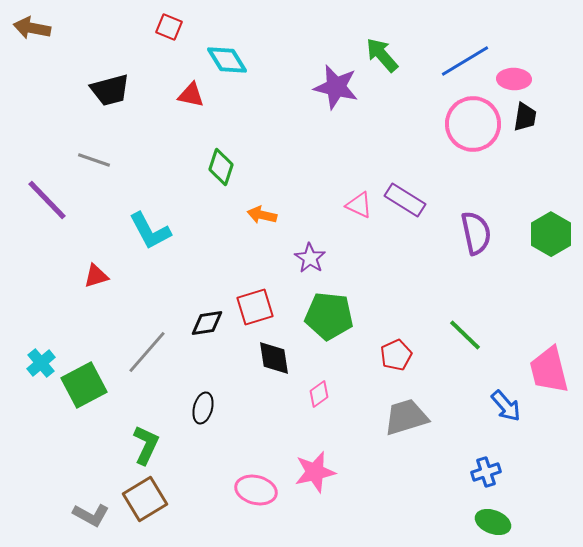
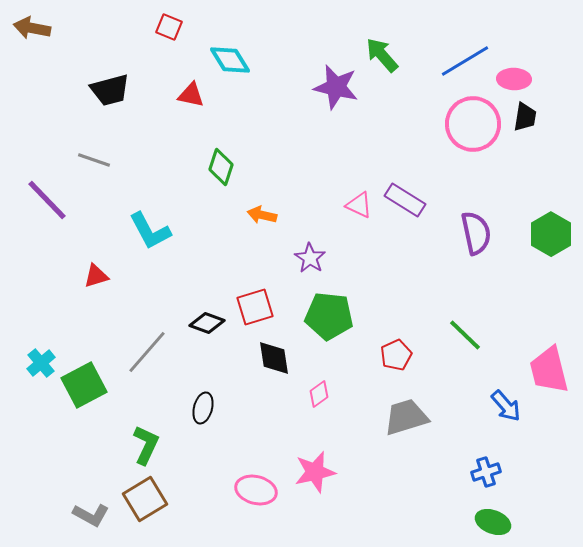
cyan diamond at (227, 60): moved 3 px right
black diamond at (207, 323): rotated 28 degrees clockwise
